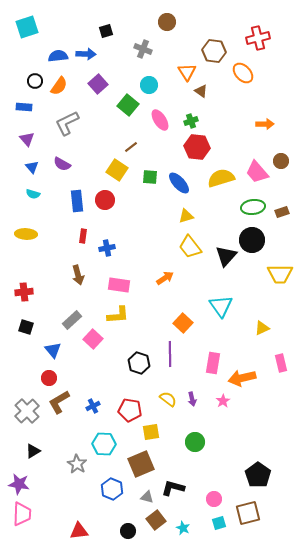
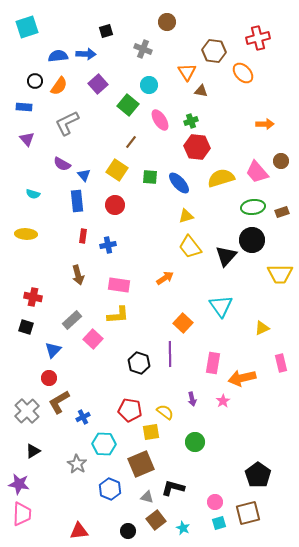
brown triangle at (201, 91): rotated 24 degrees counterclockwise
brown line at (131, 147): moved 5 px up; rotated 16 degrees counterclockwise
blue triangle at (32, 167): moved 52 px right, 8 px down
red circle at (105, 200): moved 10 px right, 5 px down
blue cross at (107, 248): moved 1 px right, 3 px up
red cross at (24, 292): moved 9 px right, 5 px down; rotated 18 degrees clockwise
blue triangle at (53, 350): rotated 24 degrees clockwise
yellow semicircle at (168, 399): moved 3 px left, 13 px down
blue cross at (93, 406): moved 10 px left, 11 px down
blue hexagon at (112, 489): moved 2 px left
pink circle at (214, 499): moved 1 px right, 3 px down
